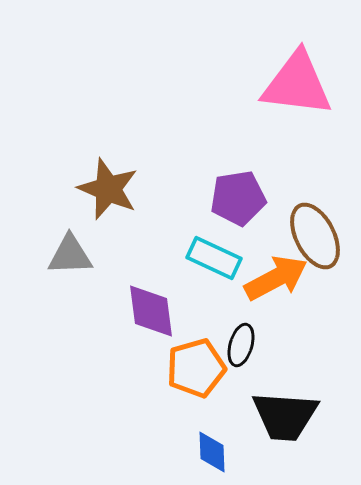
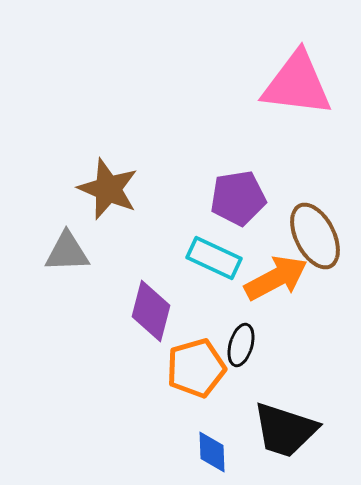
gray triangle: moved 3 px left, 3 px up
purple diamond: rotated 22 degrees clockwise
black trapezoid: moved 14 px down; rotated 14 degrees clockwise
